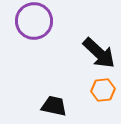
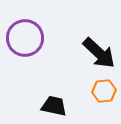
purple circle: moved 9 px left, 17 px down
orange hexagon: moved 1 px right, 1 px down
